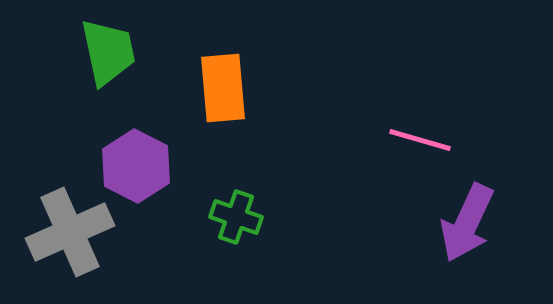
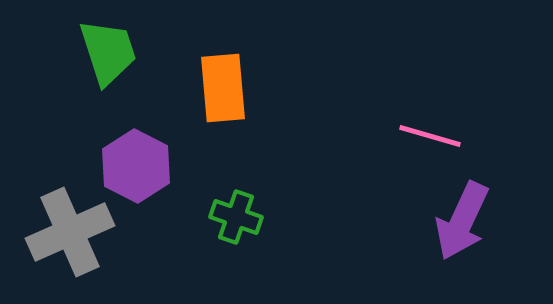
green trapezoid: rotated 6 degrees counterclockwise
pink line: moved 10 px right, 4 px up
purple arrow: moved 5 px left, 2 px up
